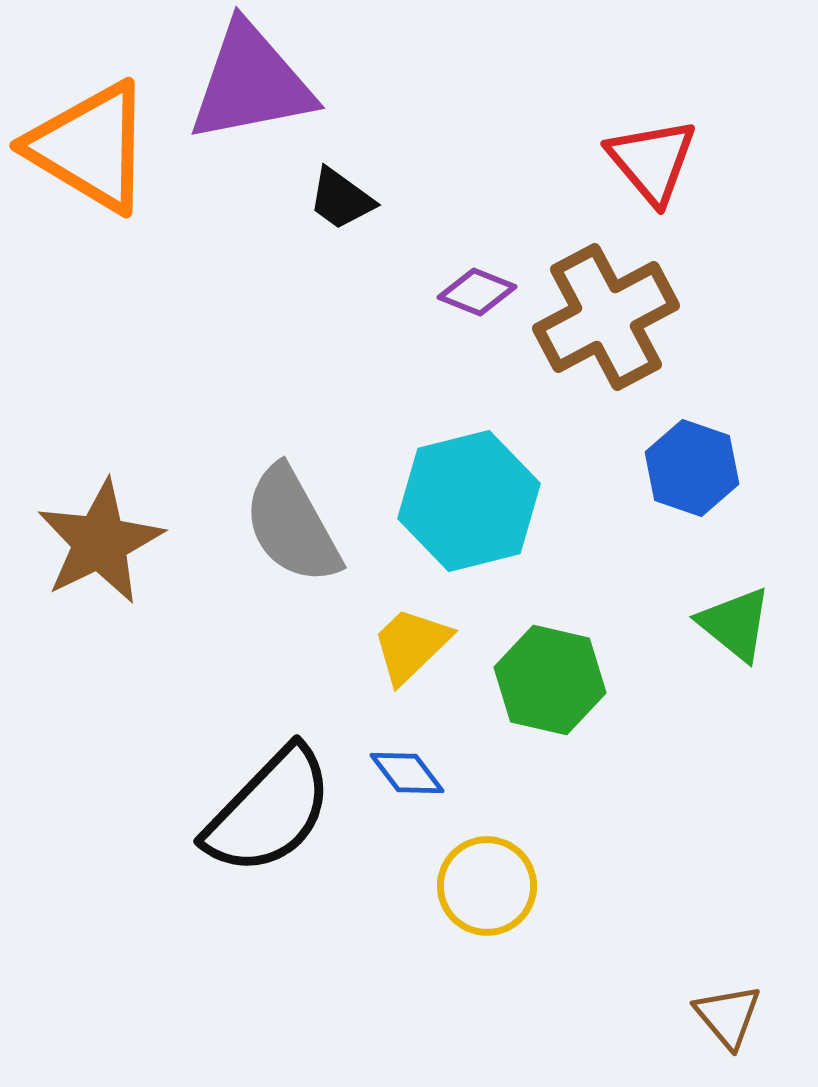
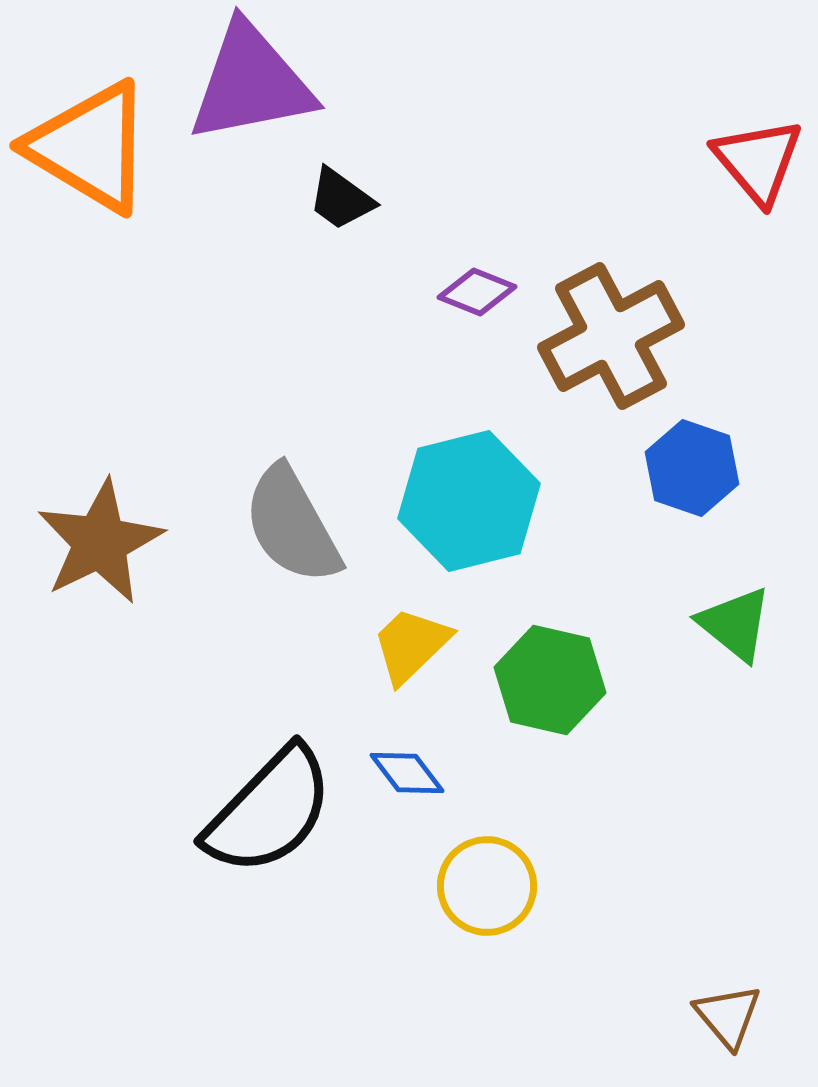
red triangle: moved 106 px right
brown cross: moved 5 px right, 19 px down
